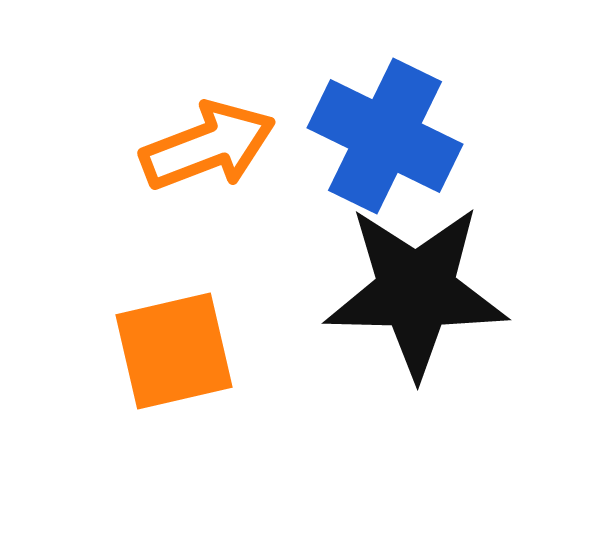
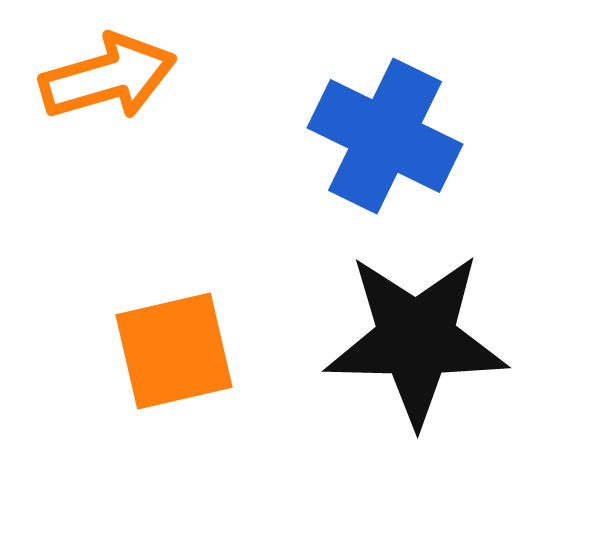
orange arrow: moved 100 px left, 69 px up; rotated 5 degrees clockwise
black star: moved 48 px down
